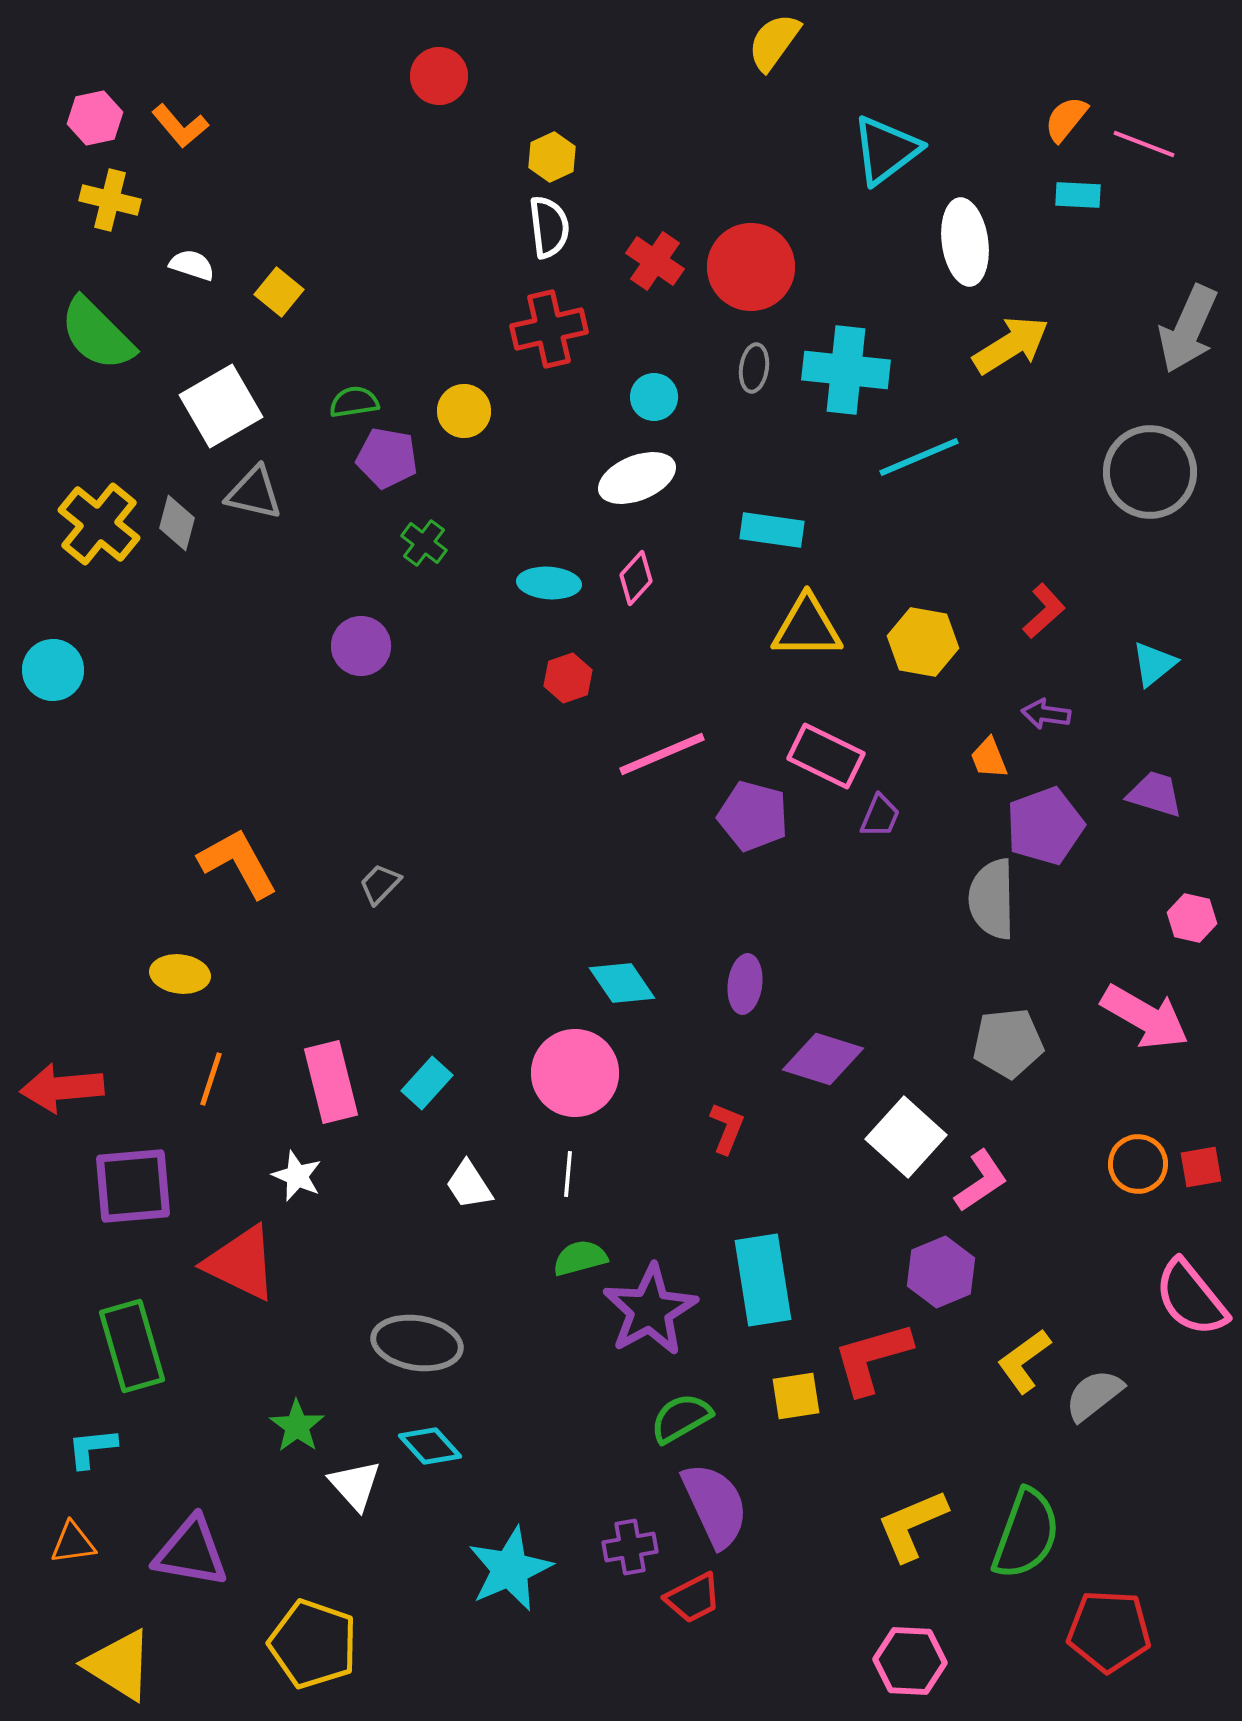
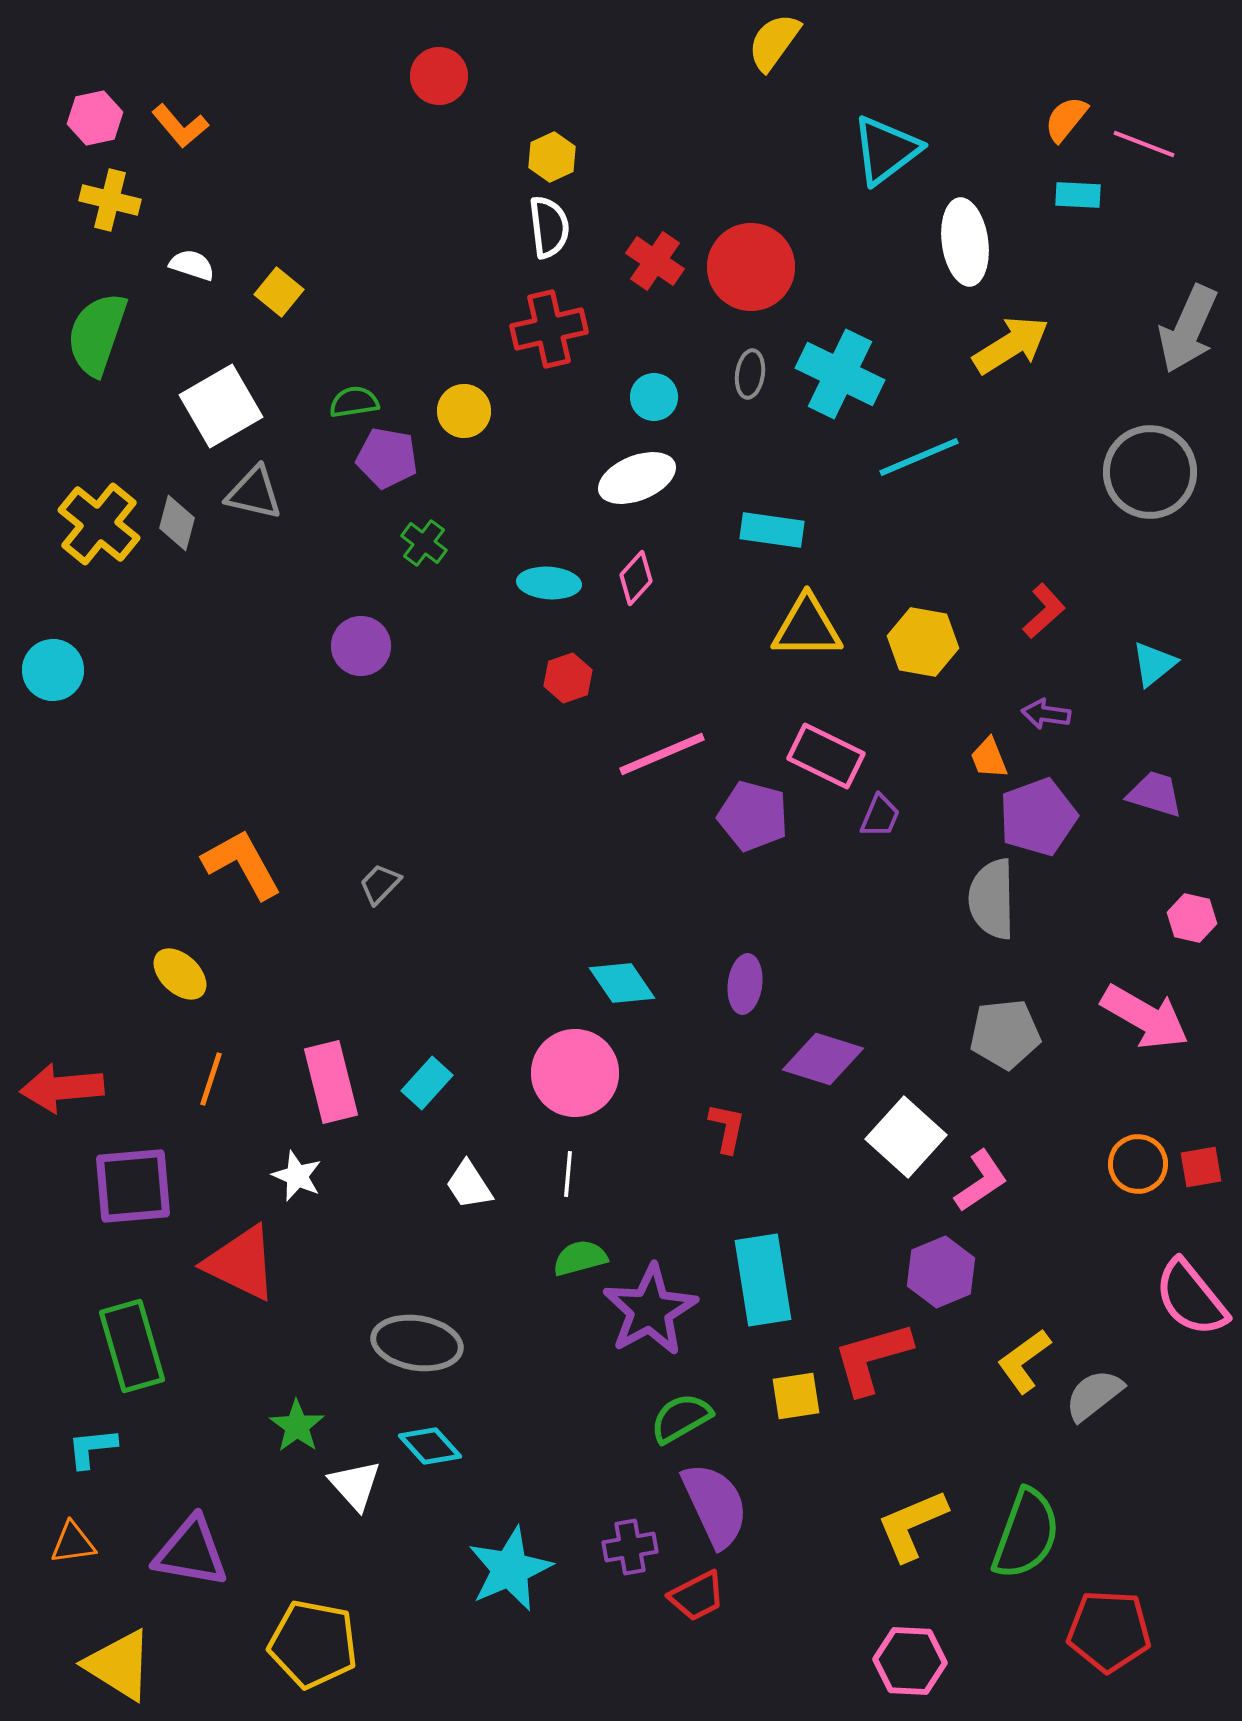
green semicircle at (97, 334): rotated 64 degrees clockwise
gray ellipse at (754, 368): moved 4 px left, 6 px down
cyan cross at (846, 370): moved 6 px left, 4 px down; rotated 20 degrees clockwise
purple pentagon at (1045, 826): moved 7 px left, 9 px up
orange L-shape at (238, 863): moved 4 px right, 1 px down
yellow ellipse at (180, 974): rotated 36 degrees clockwise
gray pentagon at (1008, 1043): moved 3 px left, 9 px up
red L-shape at (727, 1128): rotated 10 degrees counterclockwise
red trapezoid at (693, 1598): moved 4 px right, 2 px up
yellow pentagon at (313, 1644): rotated 8 degrees counterclockwise
